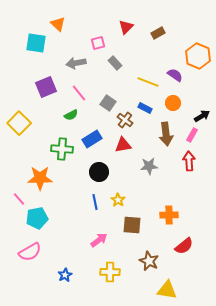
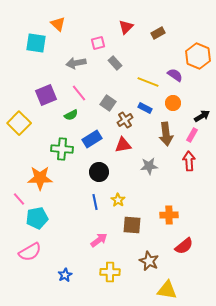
purple square at (46, 87): moved 8 px down
brown cross at (125, 120): rotated 21 degrees clockwise
